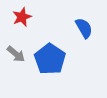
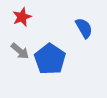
gray arrow: moved 4 px right, 3 px up
